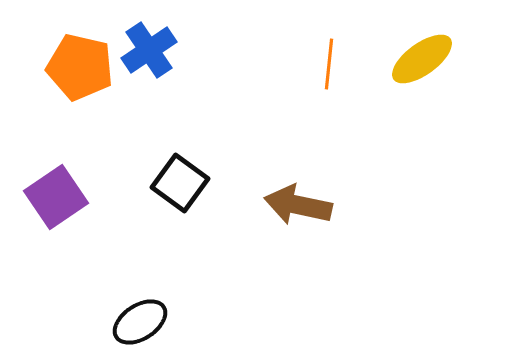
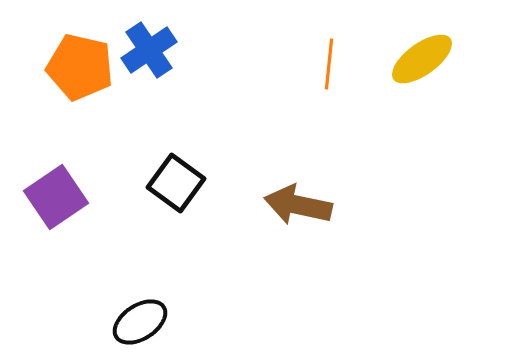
black square: moved 4 px left
